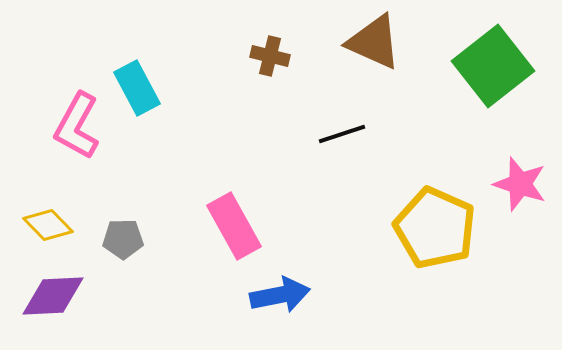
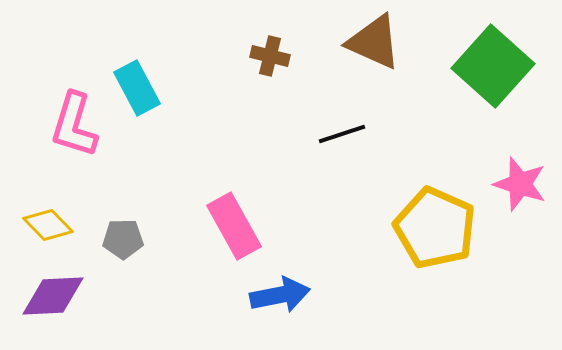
green square: rotated 10 degrees counterclockwise
pink L-shape: moved 3 px left, 1 px up; rotated 12 degrees counterclockwise
